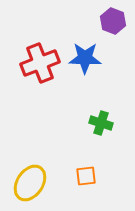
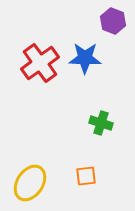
red cross: rotated 15 degrees counterclockwise
